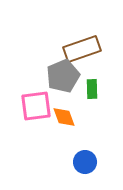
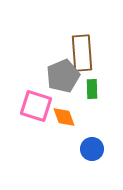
brown rectangle: moved 4 px down; rotated 75 degrees counterclockwise
pink square: rotated 24 degrees clockwise
blue circle: moved 7 px right, 13 px up
